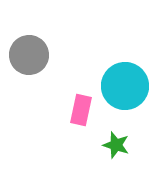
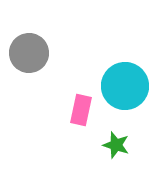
gray circle: moved 2 px up
